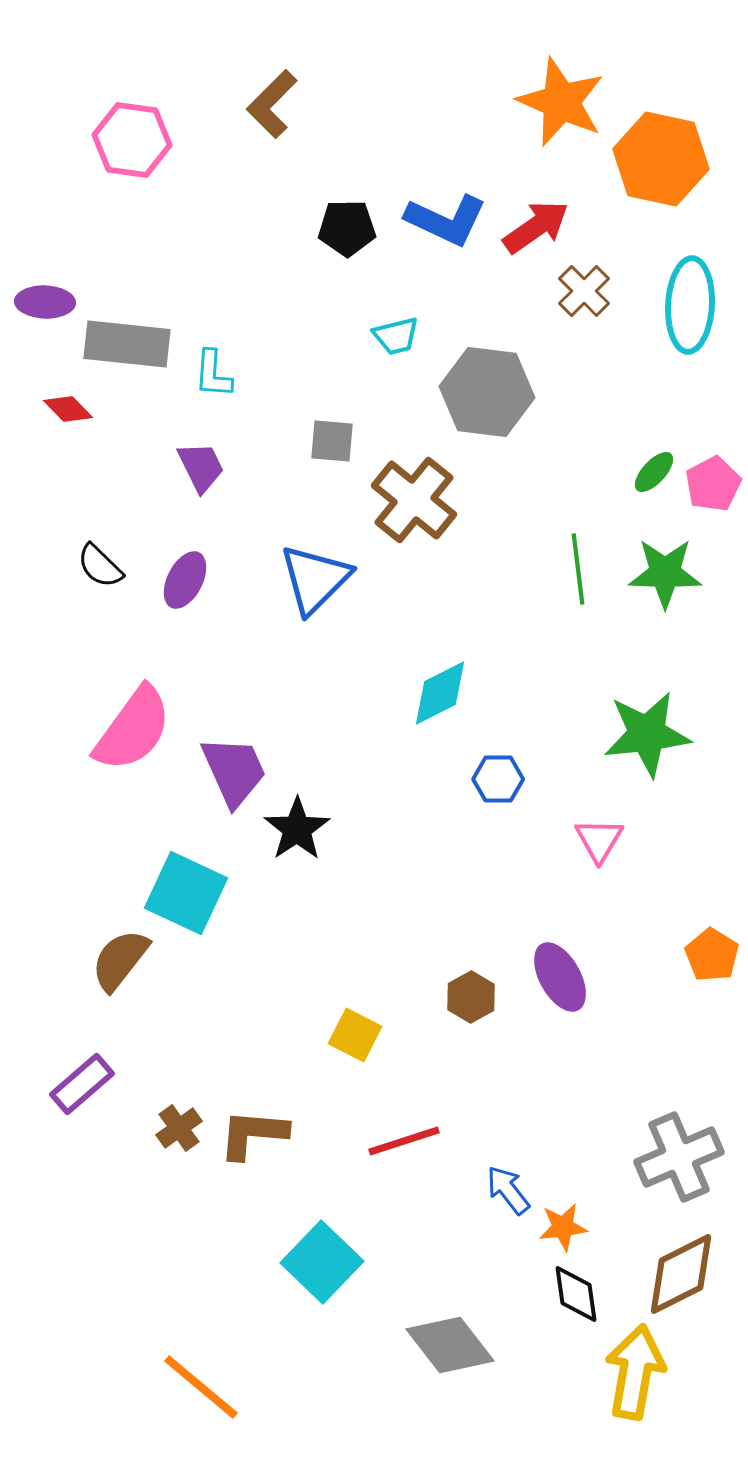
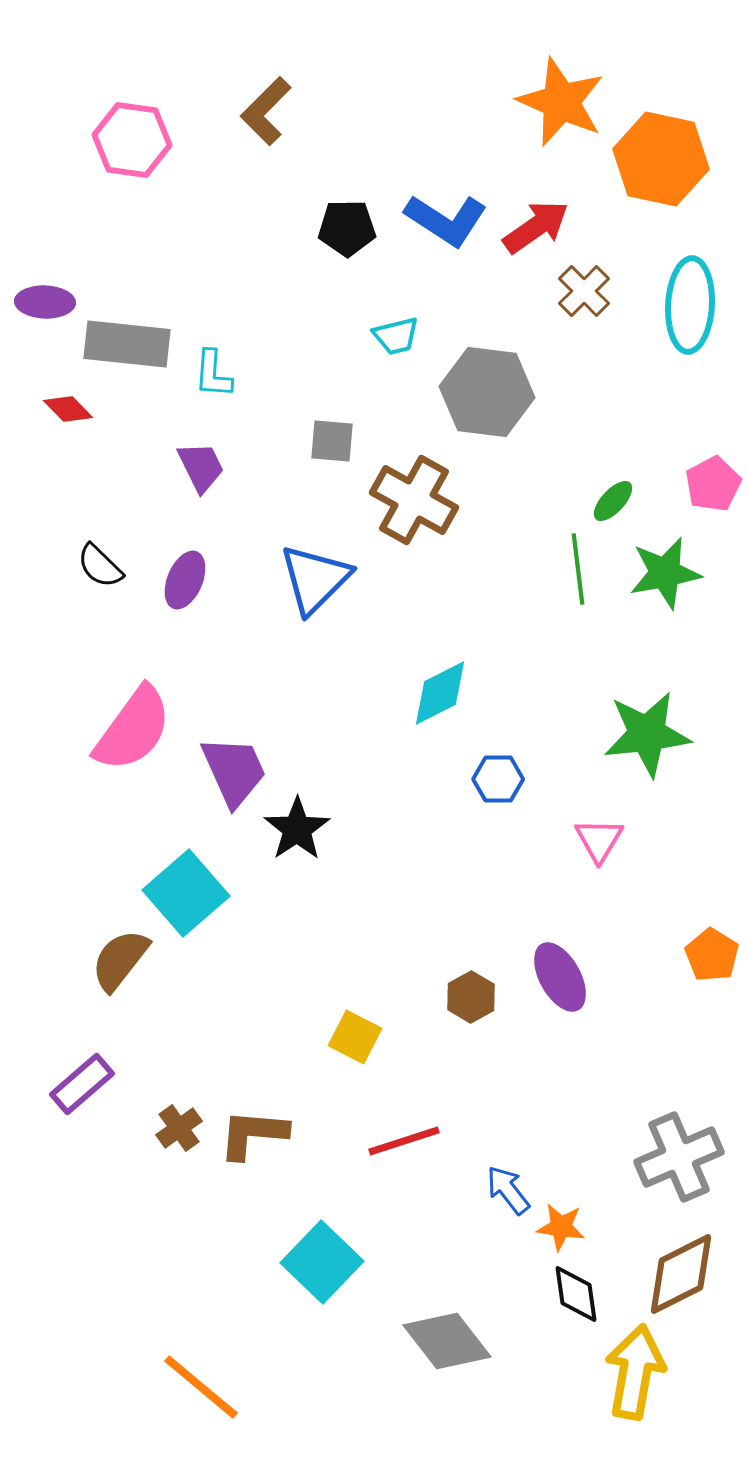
brown L-shape at (272, 104): moved 6 px left, 7 px down
blue L-shape at (446, 220): rotated 8 degrees clockwise
green ellipse at (654, 472): moved 41 px left, 29 px down
brown cross at (414, 500): rotated 10 degrees counterclockwise
green star at (665, 573): rotated 12 degrees counterclockwise
purple ellipse at (185, 580): rotated 4 degrees counterclockwise
cyan square at (186, 893): rotated 24 degrees clockwise
yellow square at (355, 1035): moved 2 px down
orange star at (563, 1227): moved 2 px left; rotated 15 degrees clockwise
gray diamond at (450, 1345): moved 3 px left, 4 px up
